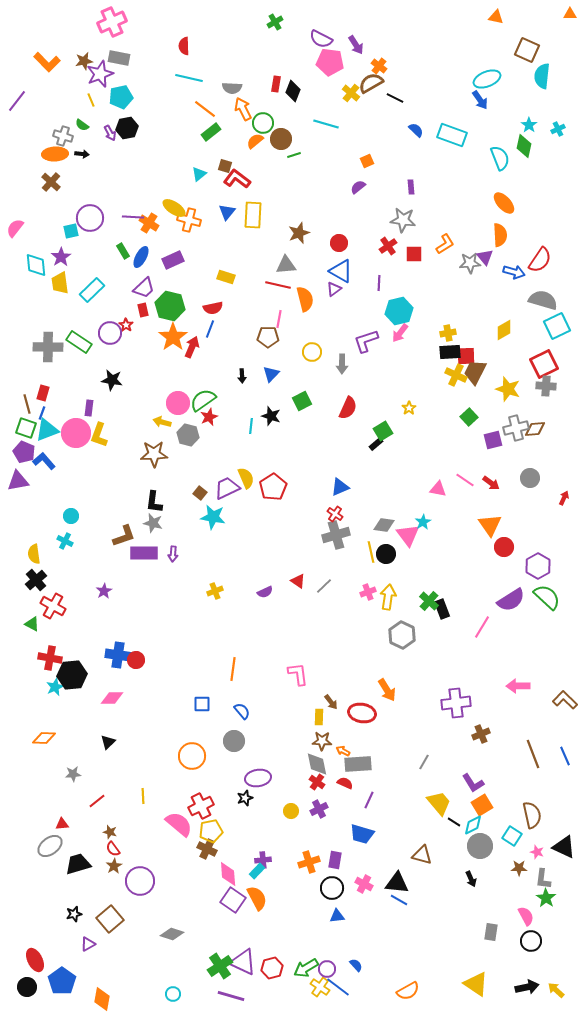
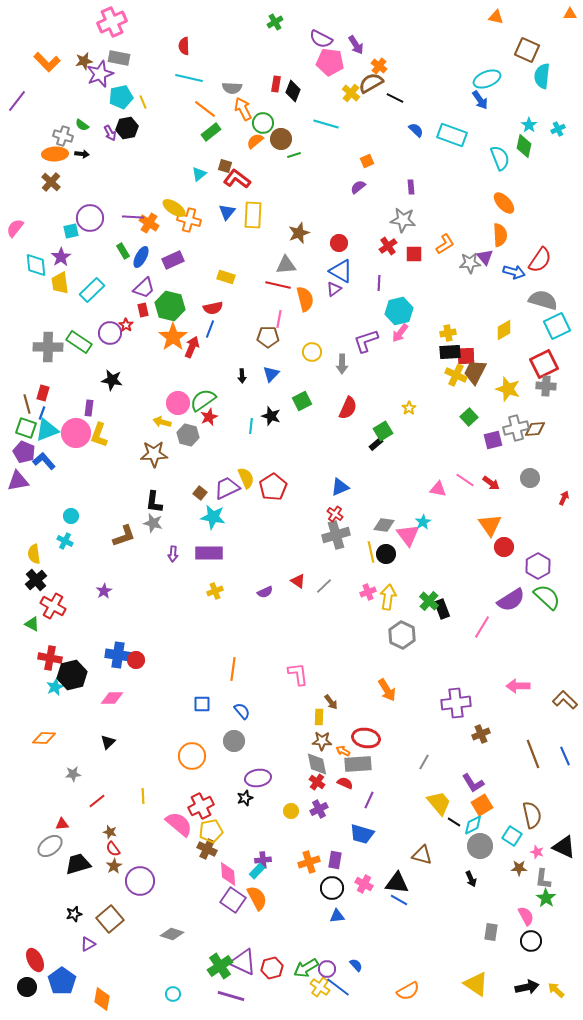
yellow line at (91, 100): moved 52 px right, 2 px down
purple rectangle at (144, 553): moved 65 px right
black hexagon at (72, 675): rotated 8 degrees counterclockwise
red ellipse at (362, 713): moved 4 px right, 25 px down
